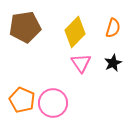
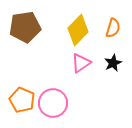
yellow diamond: moved 3 px right, 2 px up
pink triangle: rotated 30 degrees clockwise
